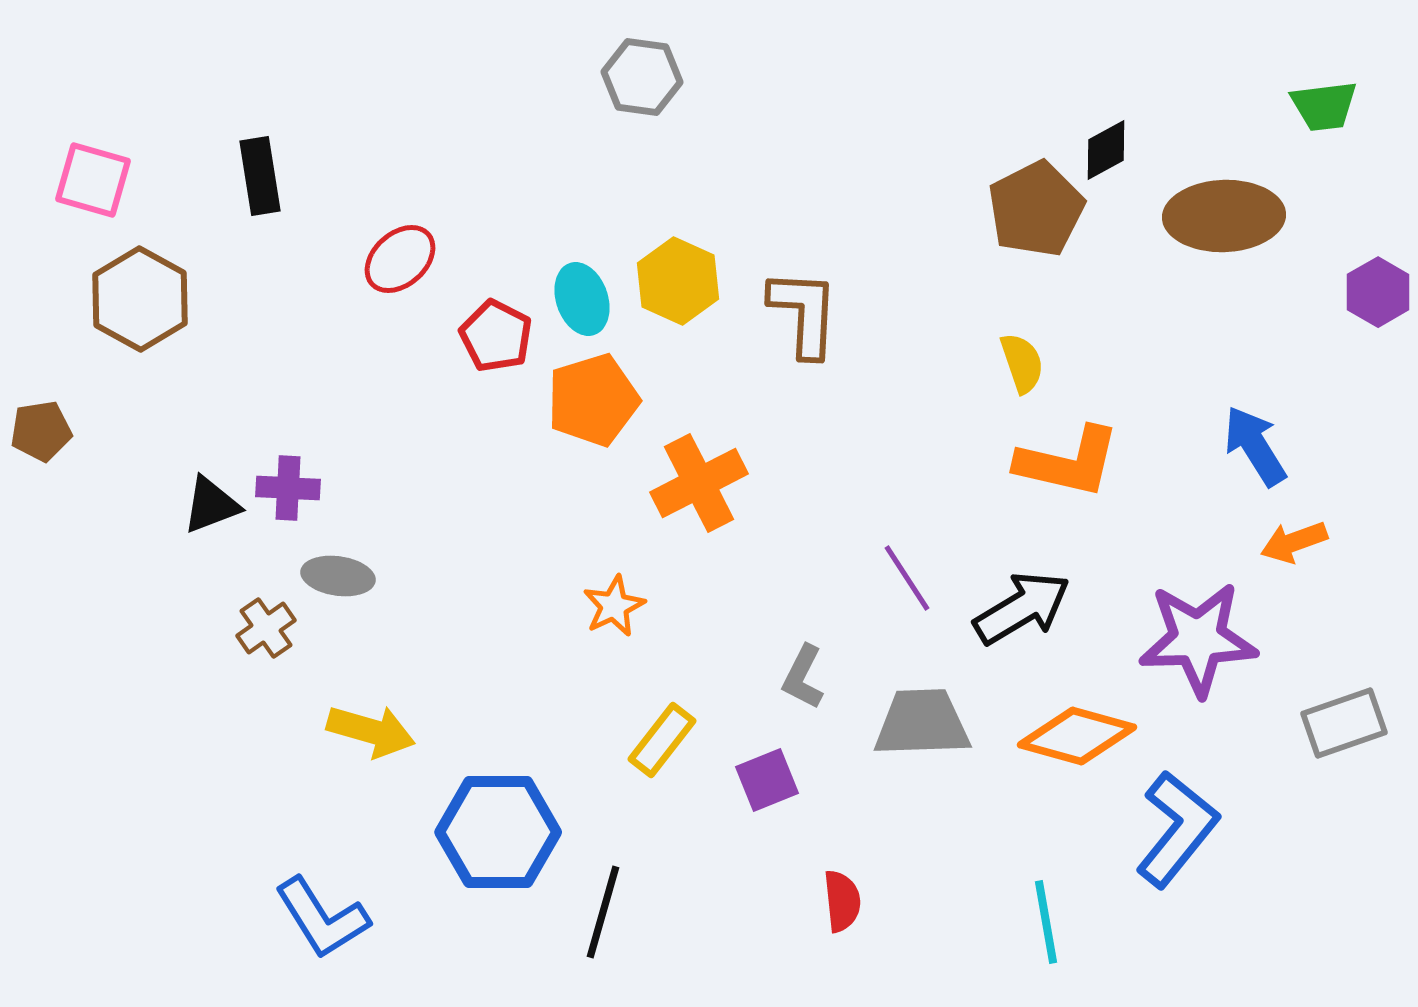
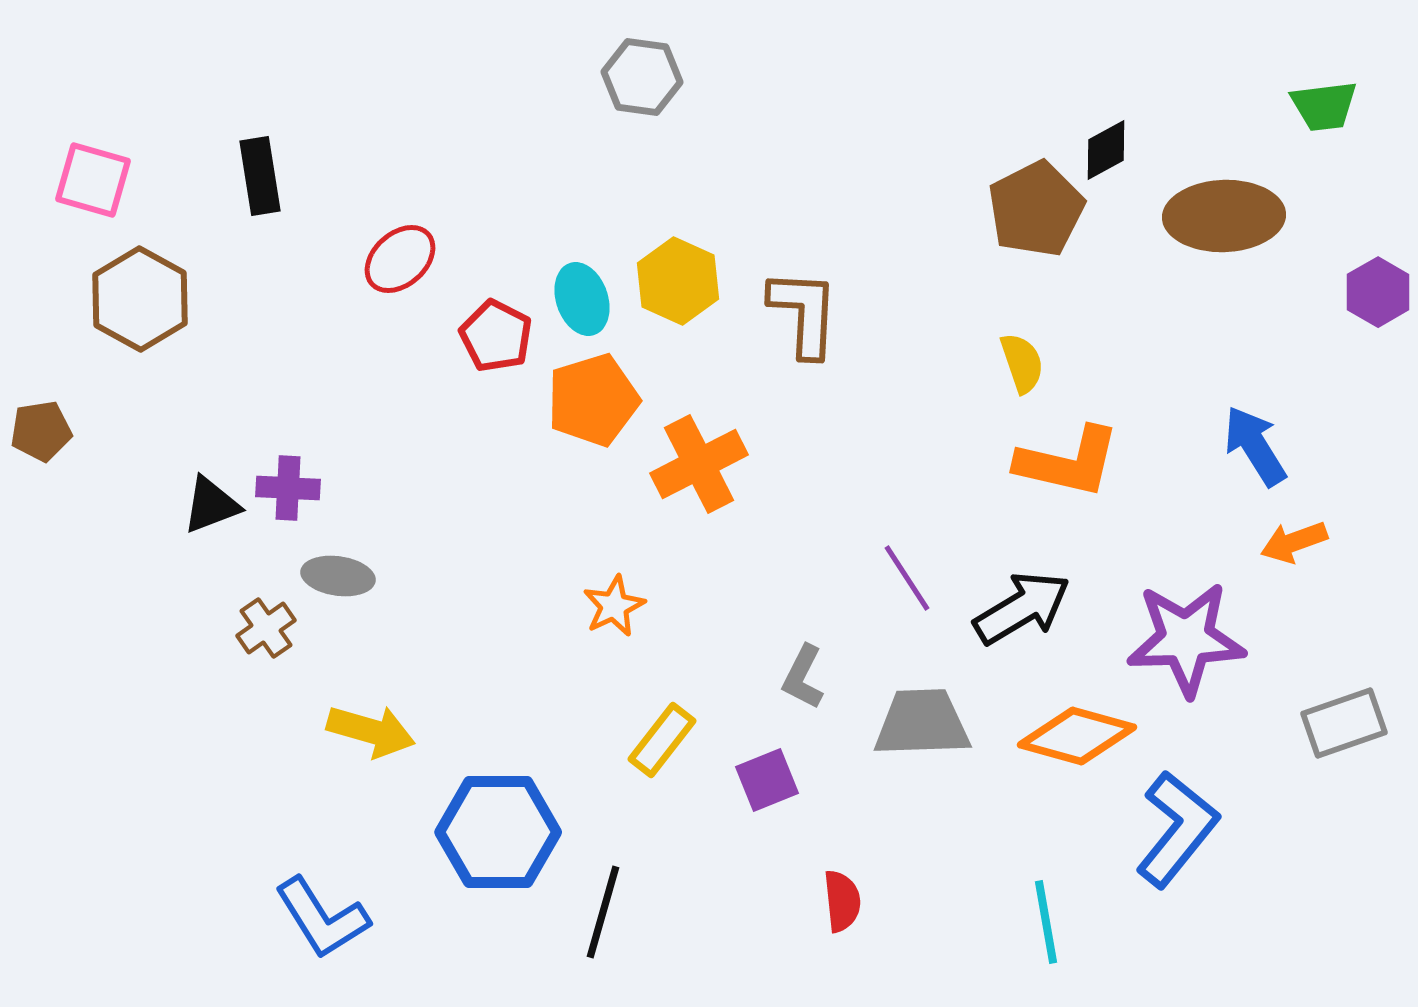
orange cross at (699, 483): moved 19 px up
purple star at (1198, 639): moved 12 px left
